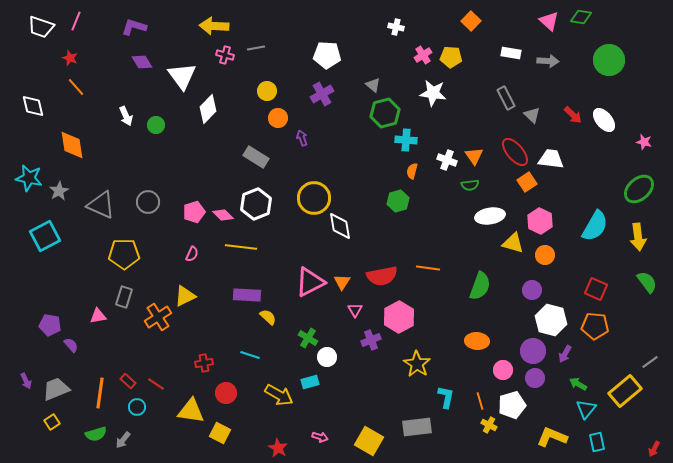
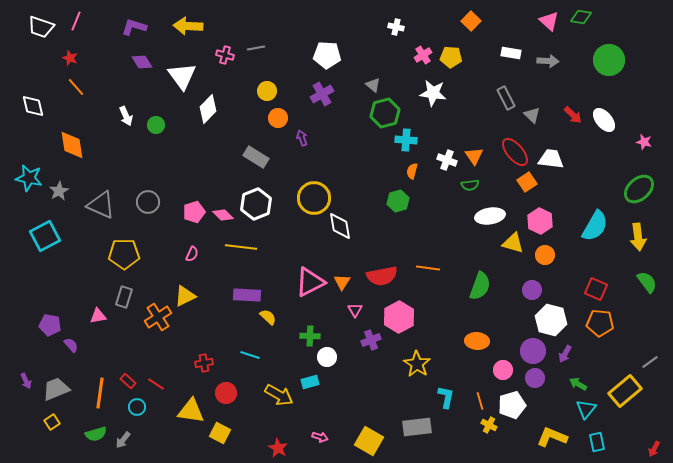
yellow arrow at (214, 26): moved 26 px left
orange pentagon at (595, 326): moved 5 px right, 3 px up
green cross at (308, 338): moved 2 px right, 2 px up; rotated 30 degrees counterclockwise
